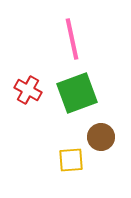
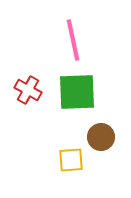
pink line: moved 1 px right, 1 px down
green square: moved 1 px up; rotated 18 degrees clockwise
